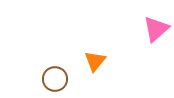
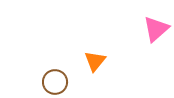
brown circle: moved 3 px down
